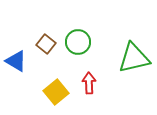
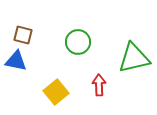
brown square: moved 23 px left, 9 px up; rotated 24 degrees counterclockwise
blue triangle: rotated 20 degrees counterclockwise
red arrow: moved 10 px right, 2 px down
